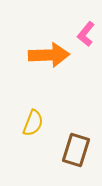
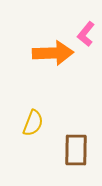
orange arrow: moved 4 px right, 2 px up
brown rectangle: rotated 16 degrees counterclockwise
